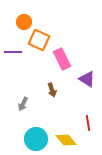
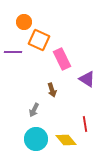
gray arrow: moved 11 px right, 6 px down
red line: moved 3 px left, 1 px down
